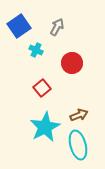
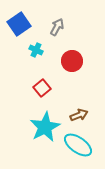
blue square: moved 2 px up
red circle: moved 2 px up
cyan ellipse: rotated 40 degrees counterclockwise
